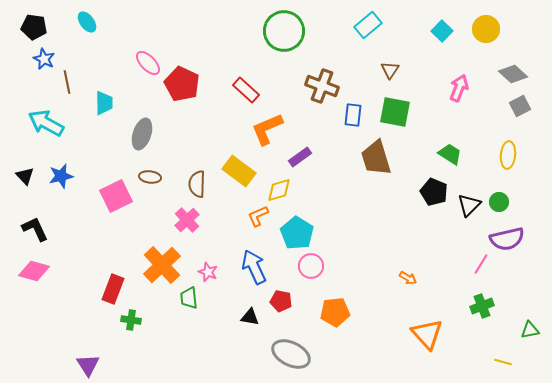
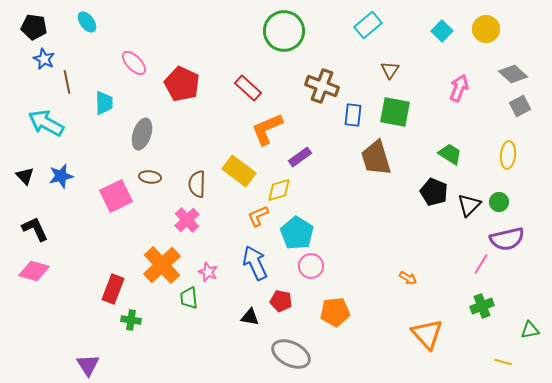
pink ellipse at (148, 63): moved 14 px left
red rectangle at (246, 90): moved 2 px right, 2 px up
blue arrow at (254, 267): moved 1 px right, 4 px up
